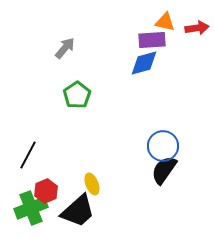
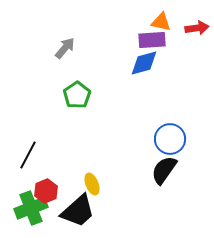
orange triangle: moved 4 px left
blue circle: moved 7 px right, 7 px up
